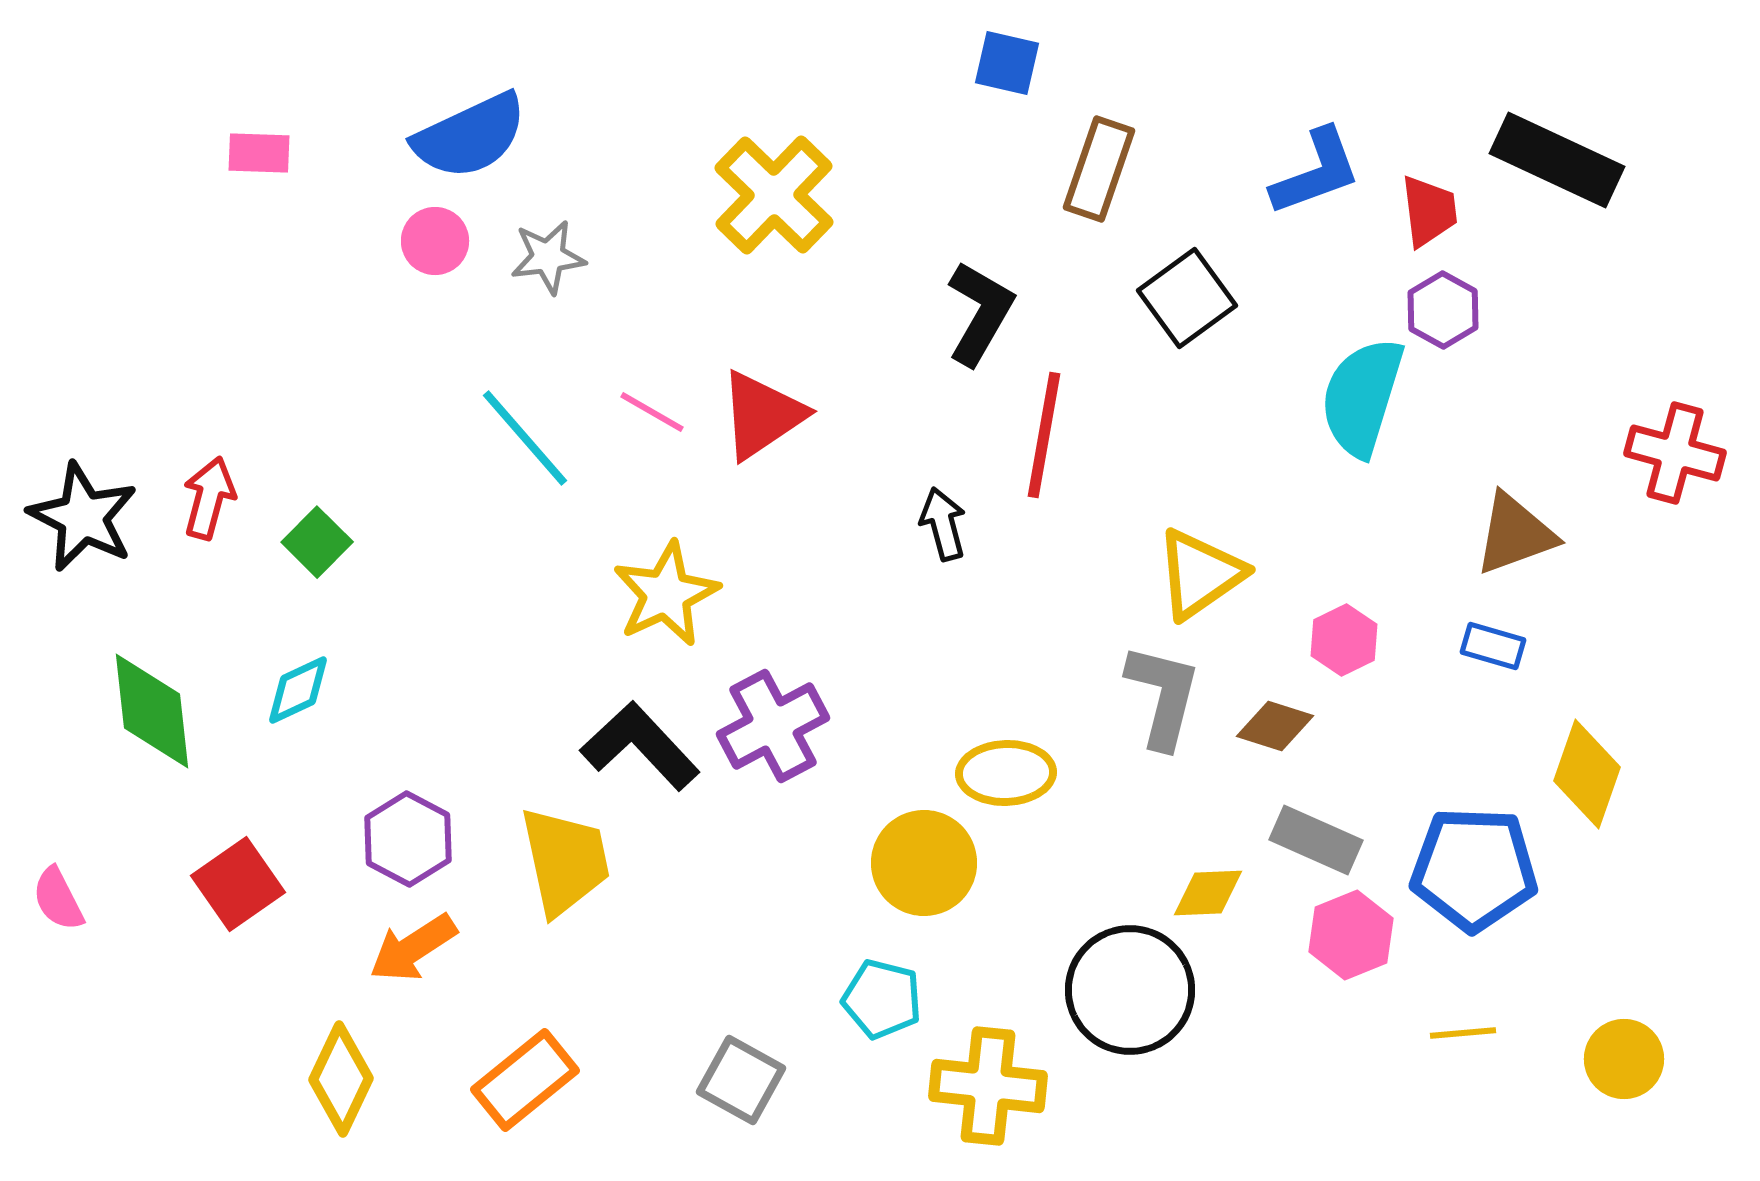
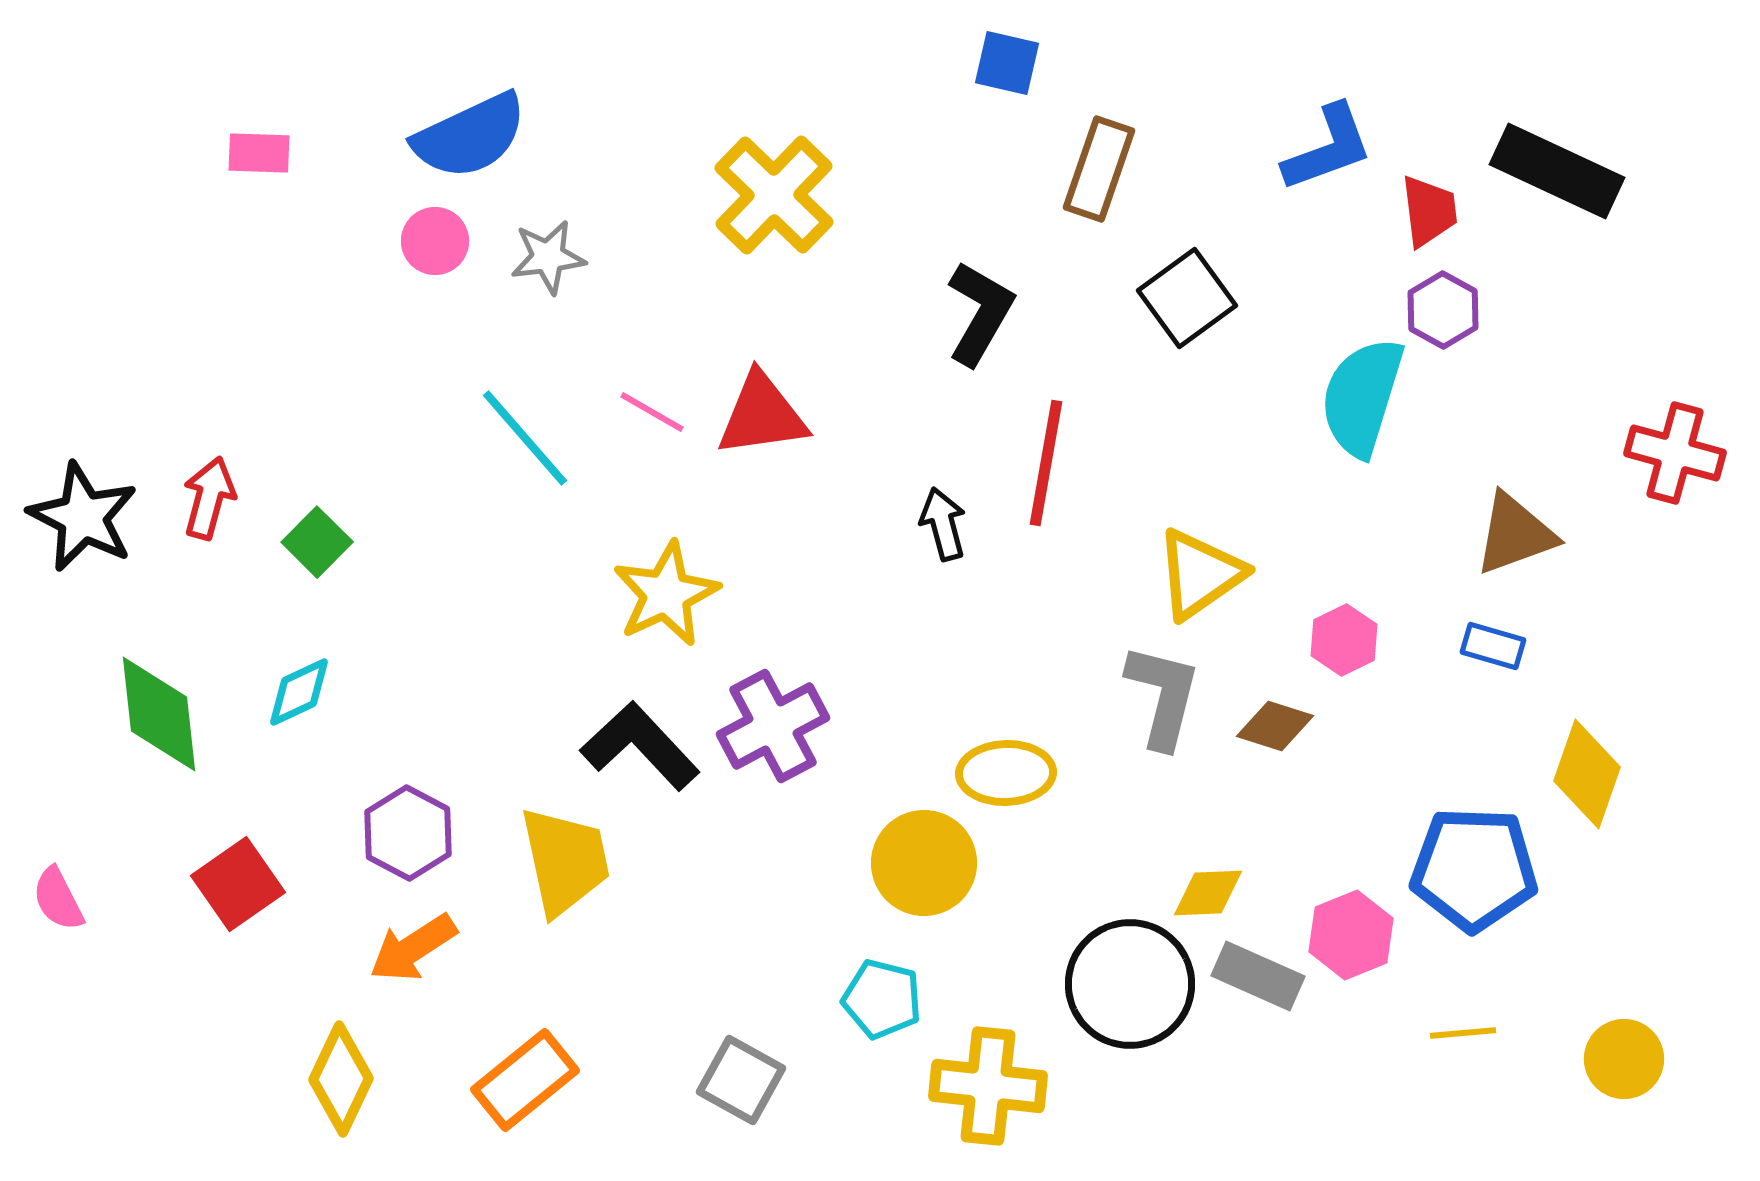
black rectangle at (1557, 160): moved 11 px down
blue L-shape at (1316, 172): moved 12 px right, 24 px up
red triangle at (762, 415): rotated 26 degrees clockwise
red line at (1044, 435): moved 2 px right, 28 px down
cyan diamond at (298, 690): moved 1 px right, 2 px down
green diamond at (152, 711): moved 7 px right, 3 px down
purple hexagon at (408, 839): moved 6 px up
gray rectangle at (1316, 840): moved 58 px left, 136 px down
black circle at (1130, 990): moved 6 px up
